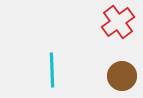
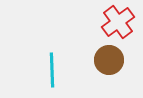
brown circle: moved 13 px left, 16 px up
